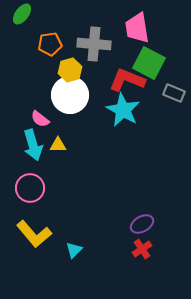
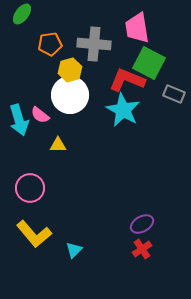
gray rectangle: moved 1 px down
pink semicircle: moved 4 px up
cyan arrow: moved 14 px left, 25 px up
